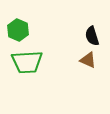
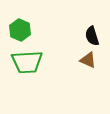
green hexagon: moved 2 px right
